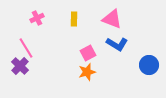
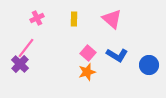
pink triangle: rotated 20 degrees clockwise
blue L-shape: moved 11 px down
pink line: rotated 70 degrees clockwise
pink square: rotated 21 degrees counterclockwise
purple cross: moved 2 px up
